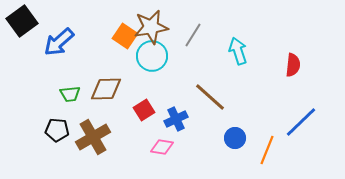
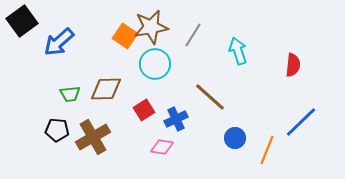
cyan circle: moved 3 px right, 8 px down
